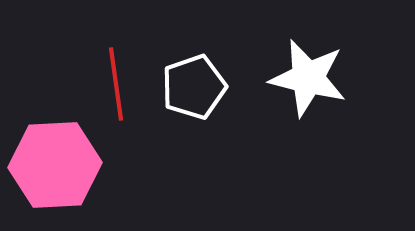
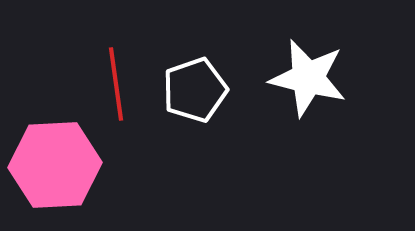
white pentagon: moved 1 px right, 3 px down
